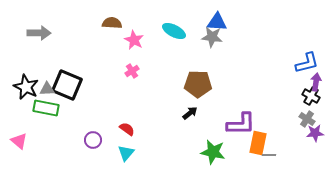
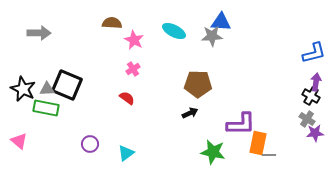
blue triangle: moved 4 px right
gray star: moved 1 px up; rotated 10 degrees counterclockwise
blue L-shape: moved 7 px right, 10 px up
pink cross: moved 1 px right, 2 px up
black star: moved 3 px left, 2 px down
black arrow: rotated 14 degrees clockwise
red semicircle: moved 31 px up
purple circle: moved 3 px left, 4 px down
cyan triangle: rotated 12 degrees clockwise
